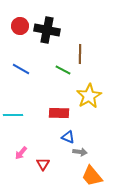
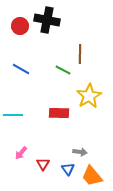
black cross: moved 10 px up
blue triangle: moved 32 px down; rotated 32 degrees clockwise
